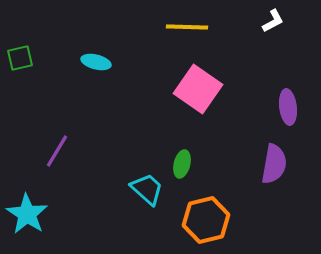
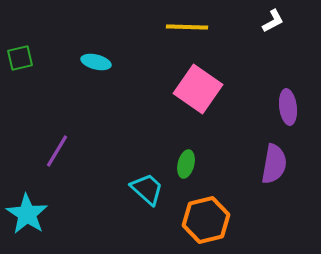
green ellipse: moved 4 px right
